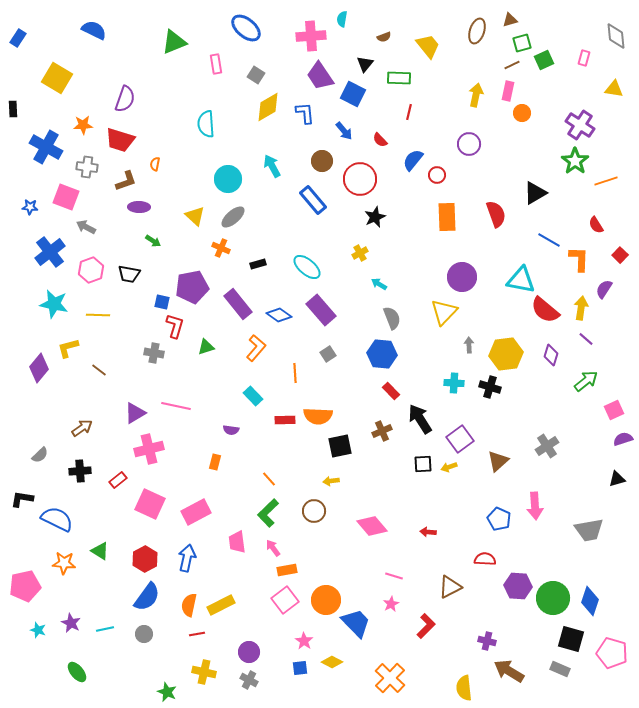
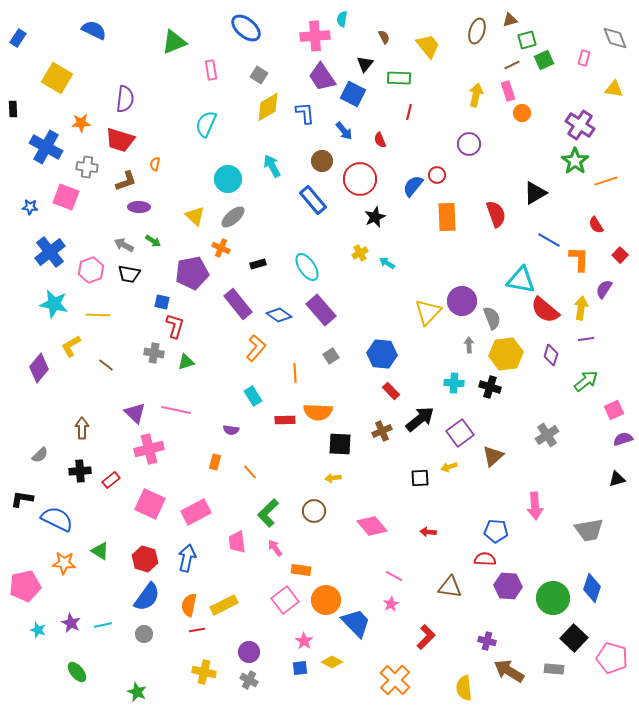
pink cross at (311, 36): moved 4 px right
gray diamond at (616, 36): moved 1 px left, 2 px down; rotated 16 degrees counterclockwise
brown semicircle at (384, 37): rotated 96 degrees counterclockwise
green square at (522, 43): moved 5 px right, 3 px up
pink rectangle at (216, 64): moved 5 px left, 6 px down
gray square at (256, 75): moved 3 px right
purple trapezoid at (320, 76): moved 2 px right, 1 px down
pink rectangle at (508, 91): rotated 30 degrees counterclockwise
purple semicircle at (125, 99): rotated 12 degrees counterclockwise
cyan semicircle at (206, 124): rotated 28 degrees clockwise
orange star at (83, 125): moved 2 px left, 2 px up
red semicircle at (380, 140): rotated 21 degrees clockwise
blue semicircle at (413, 160): moved 26 px down
gray arrow at (86, 227): moved 38 px right, 18 px down
cyan ellipse at (307, 267): rotated 16 degrees clockwise
purple circle at (462, 277): moved 24 px down
cyan arrow at (379, 284): moved 8 px right, 21 px up
purple pentagon at (192, 287): moved 14 px up
yellow triangle at (444, 312): moved 16 px left
gray semicircle at (392, 318): moved 100 px right
purple line at (586, 339): rotated 49 degrees counterclockwise
green triangle at (206, 347): moved 20 px left, 15 px down
yellow L-shape at (68, 348): moved 3 px right, 2 px up; rotated 15 degrees counterclockwise
gray square at (328, 354): moved 3 px right, 2 px down
brown line at (99, 370): moved 7 px right, 5 px up
cyan rectangle at (253, 396): rotated 12 degrees clockwise
pink line at (176, 406): moved 4 px down
purple triangle at (135, 413): rotated 45 degrees counterclockwise
orange semicircle at (318, 416): moved 4 px up
black arrow at (420, 419): rotated 84 degrees clockwise
brown arrow at (82, 428): rotated 55 degrees counterclockwise
purple square at (460, 439): moved 6 px up
black square at (340, 446): moved 2 px up; rotated 15 degrees clockwise
gray cross at (547, 446): moved 11 px up
brown triangle at (498, 461): moved 5 px left, 5 px up
black square at (423, 464): moved 3 px left, 14 px down
orange line at (269, 479): moved 19 px left, 7 px up
red rectangle at (118, 480): moved 7 px left
yellow arrow at (331, 481): moved 2 px right, 3 px up
blue pentagon at (499, 519): moved 3 px left, 12 px down; rotated 20 degrees counterclockwise
pink arrow at (273, 548): moved 2 px right
red hexagon at (145, 559): rotated 15 degrees counterclockwise
orange rectangle at (287, 570): moved 14 px right; rotated 18 degrees clockwise
pink line at (394, 576): rotated 12 degrees clockwise
purple hexagon at (518, 586): moved 10 px left
brown triangle at (450, 587): rotated 35 degrees clockwise
blue diamond at (590, 601): moved 2 px right, 13 px up
yellow rectangle at (221, 605): moved 3 px right
red L-shape at (426, 626): moved 11 px down
cyan line at (105, 629): moved 2 px left, 4 px up
red line at (197, 634): moved 4 px up
black square at (571, 639): moved 3 px right, 1 px up; rotated 28 degrees clockwise
pink pentagon at (612, 653): moved 5 px down
gray rectangle at (560, 669): moved 6 px left; rotated 18 degrees counterclockwise
orange cross at (390, 678): moved 5 px right, 2 px down
green star at (167, 692): moved 30 px left
